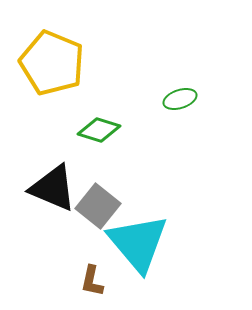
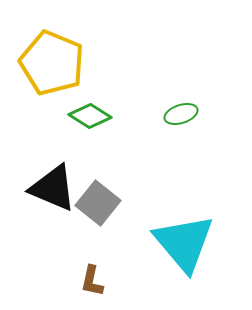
green ellipse: moved 1 px right, 15 px down
green diamond: moved 9 px left, 14 px up; rotated 15 degrees clockwise
gray square: moved 3 px up
cyan triangle: moved 46 px right
